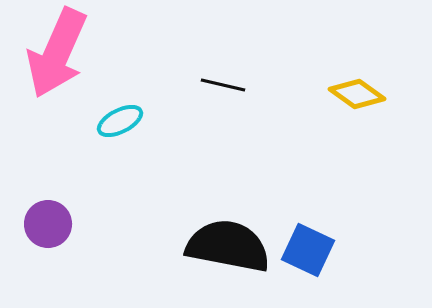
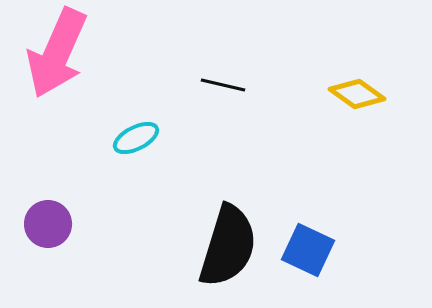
cyan ellipse: moved 16 px right, 17 px down
black semicircle: rotated 96 degrees clockwise
